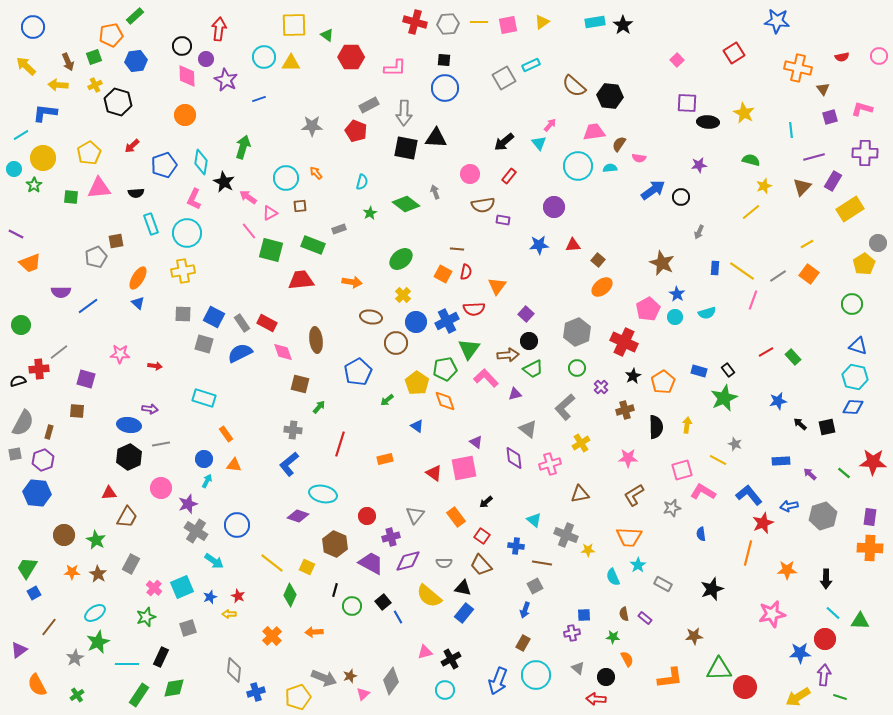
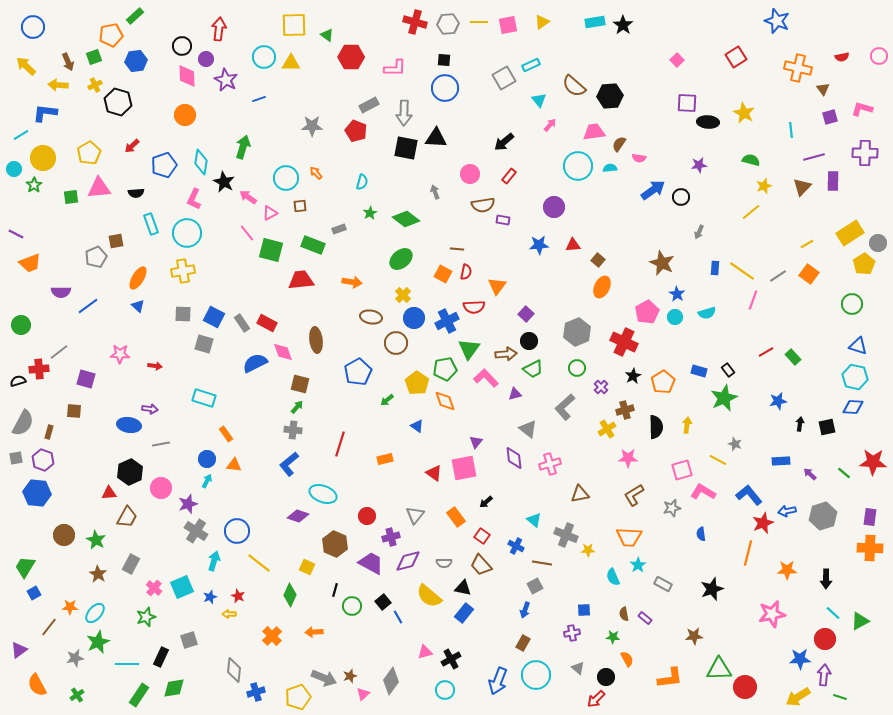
blue star at (777, 21): rotated 15 degrees clockwise
red square at (734, 53): moved 2 px right, 4 px down
black hexagon at (610, 96): rotated 10 degrees counterclockwise
cyan triangle at (539, 143): moved 43 px up
purple rectangle at (833, 181): rotated 30 degrees counterclockwise
green square at (71, 197): rotated 14 degrees counterclockwise
green diamond at (406, 204): moved 15 px down
yellow rectangle at (850, 209): moved 24 px down
pink line at (249, 231): moved 2 px left, 2 px down
orange ellipse at (602, 287): rotated 25 degrees counterclockwise
blue triangle at (138, 303): moved 3 px down
red semicircle at (474, 309): moved 2 px up
pink pentagon at (648, 309): moved 1 px left, 3 px down
blue circle at (416, 322): moved 2 px left, 4 px up
blue semicircle at (240, 353): moved 15 px right, 10 px down
brown arrow at (508, 355): moved 2 px left, 1 px up
green arrow at (319, 407): moved 22 px left
brown square at (77, 411): moved 3 px left
black arrow at (800, 424): rotated 56 degrees clockwise
purple triangle at (476, 442): rotated 32 degrees clockwise
yellow cross at (581, 443): moved 26 px right, 14 px up
gray square at (15, 454): moved 1 px right, 4 px down
black hexagon at (129, 457): moved 1 px right, 15 px down
blue circle at (204, 459): moved 3 px right
purple hexagon at (43, 460): rotated 20 degrees counterclockwise
cyan ellipse at (323, 494): rotated 8 degrees clockwise
blue arrow at (789, 506): moved 2 px left, 5 px down
blue circle at (237, 525): moved 6 px down
blue cross at (516, 546): rotated 21 degrees clockwise
cyan arrow at (214, 561): rotated 108 degrees counterclockwise
yellow line at (272, 563): moved 13 px left
green trapezoid at (27, 568): moved 2 px left, 1 px up
orange star at (72, 572): moved 2 px left, 35 px down
cyan ellipse at (95, 613): rotated 15 degrees counterclockwise
blue square at (584, 615): moved 5 px up
green triangle at (860, 621): rotated 30 degrees counterclockwise
gray square at (188, 628): moved 1 px right, 12 px down
blue star at (800, 653): moved 6 px down
gray star at (75, 658): rotated 18 degrees clockwise
red arrow at (596, 699): rotated 48 degrees counterclockwise
